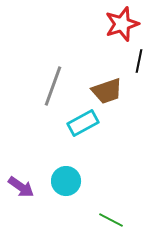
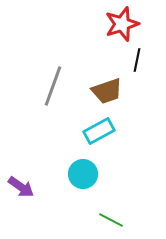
black line: moved 2 px left, 1 px up
cyan rectangle: moved 16 px right, 8 px down
cyan circle: moved 17 px right, 7 px up
